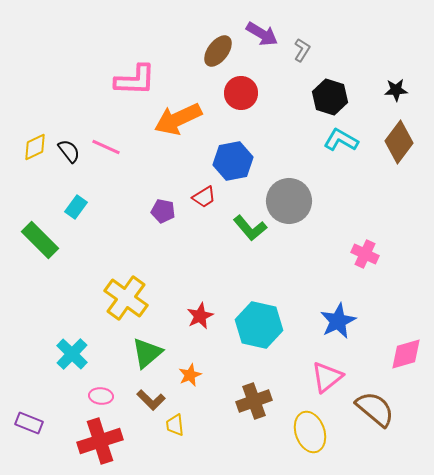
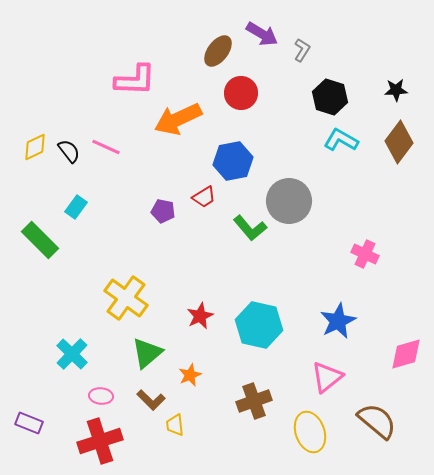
brown semicircle: moved 2 px right, 12 px down
